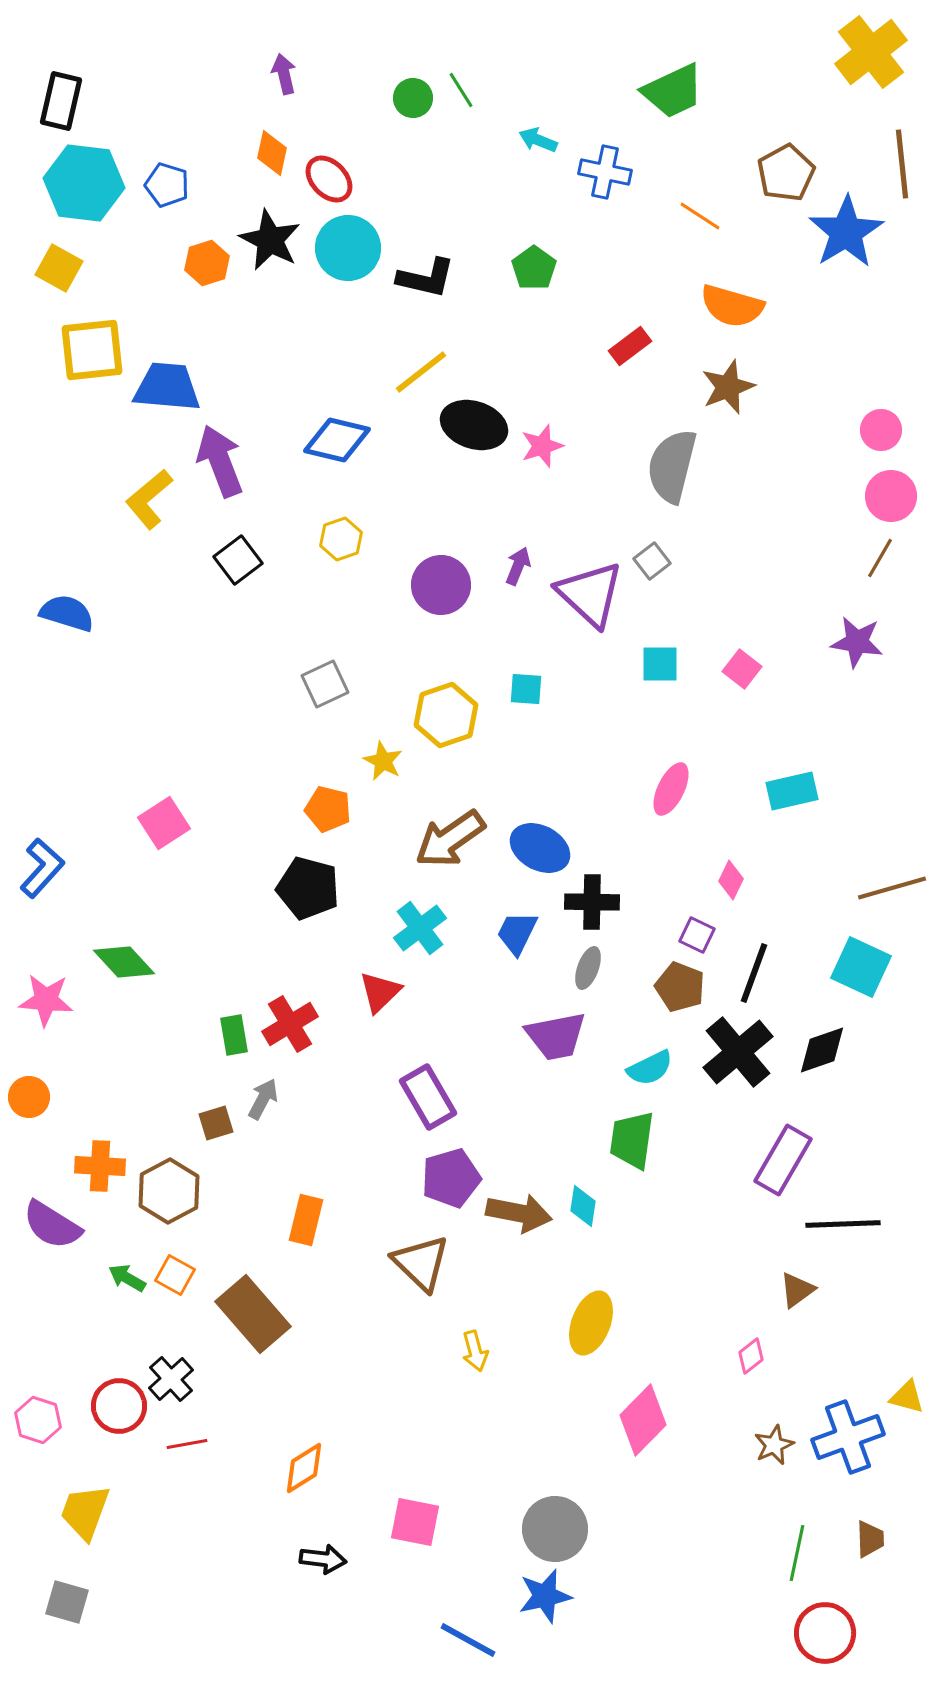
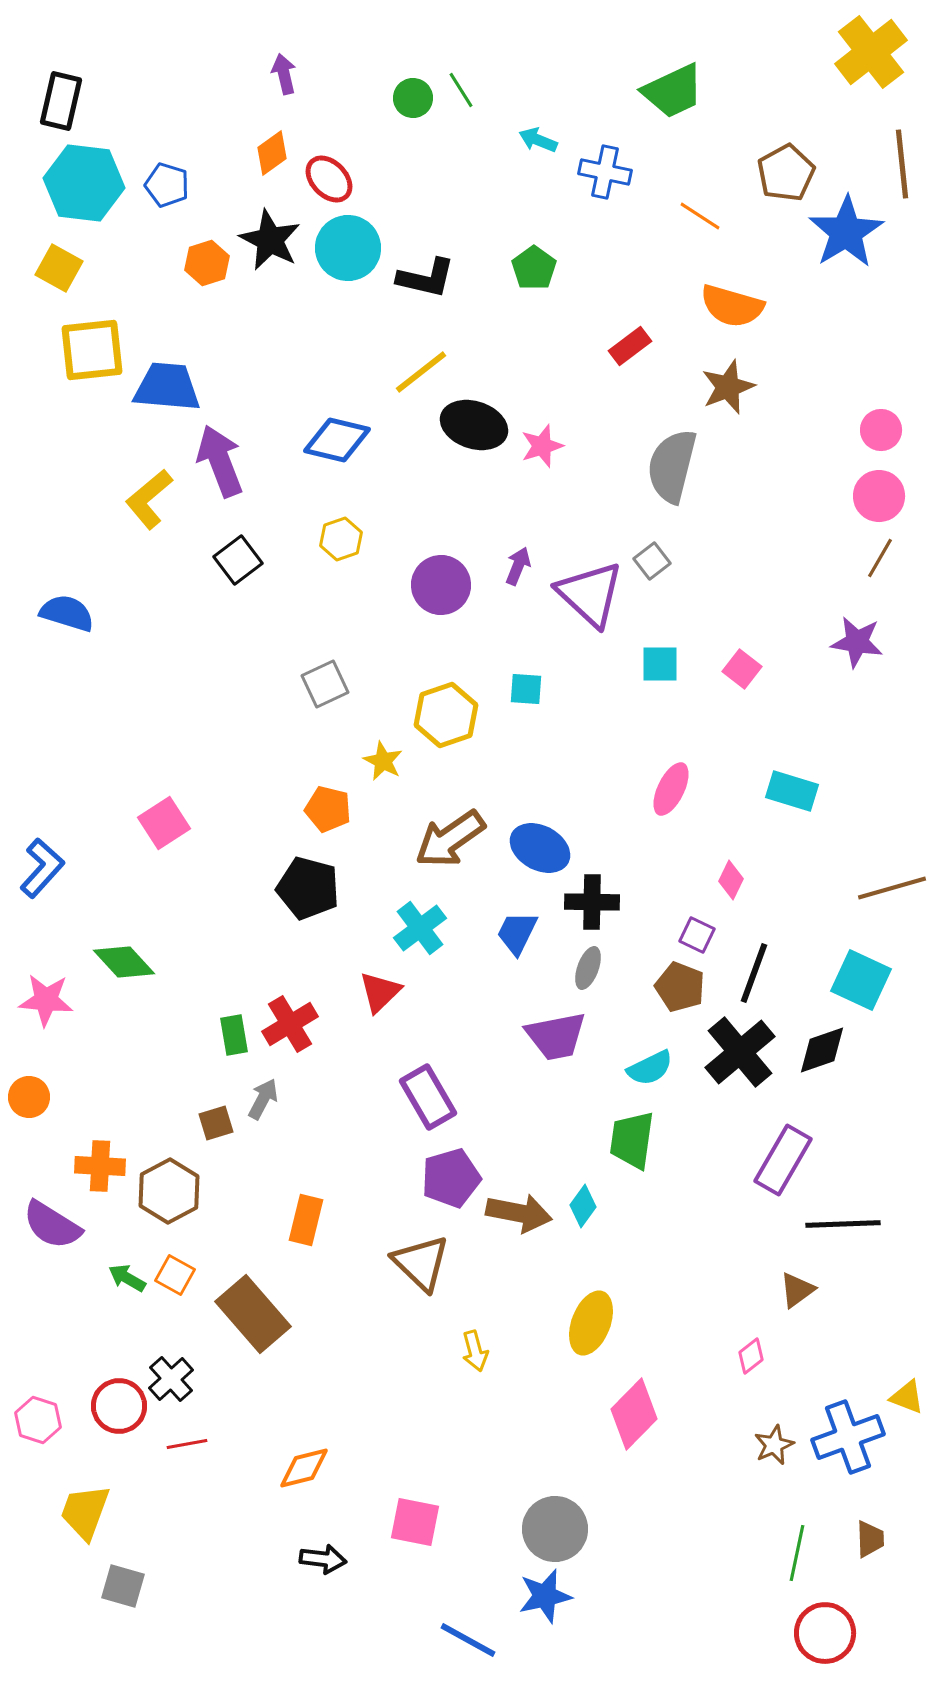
orange diamond at (272, 153): rotated 42 degrees clockwise
pink circle at (891, 496): moved 12 px left
cyan rectangle at (792, 791): rotated 30 degrees clockwise
cyan square at (861, 967): moved 13 px down
black cross at (738, 1052): moved 2 px right
cyan diamond at (583, 1206): rotated 27 degrees clockwise
yellow triangle at (907, 1397): rotated 6 degrees clockwise
pink diamond at (643, 1420): moved 9 px left, 6 px up
orange diamond at (304, 1468): rotated 18 degrees clockwise
gray square at (67, 1602): moved 56 px right, 16 px up
